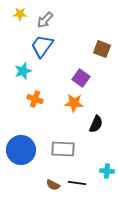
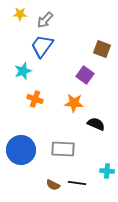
purple square: moved 4 px right, 3 px up
black semicircle: rotated 90 degrees counterclockwise
